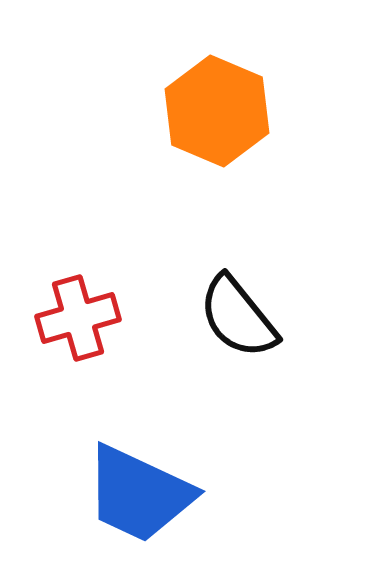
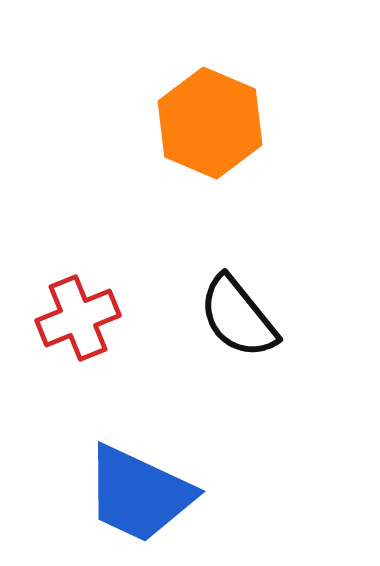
orange hexagon: moved 7 px left, 12 px down
red cross: rotated 6 degrees counterclockwise
